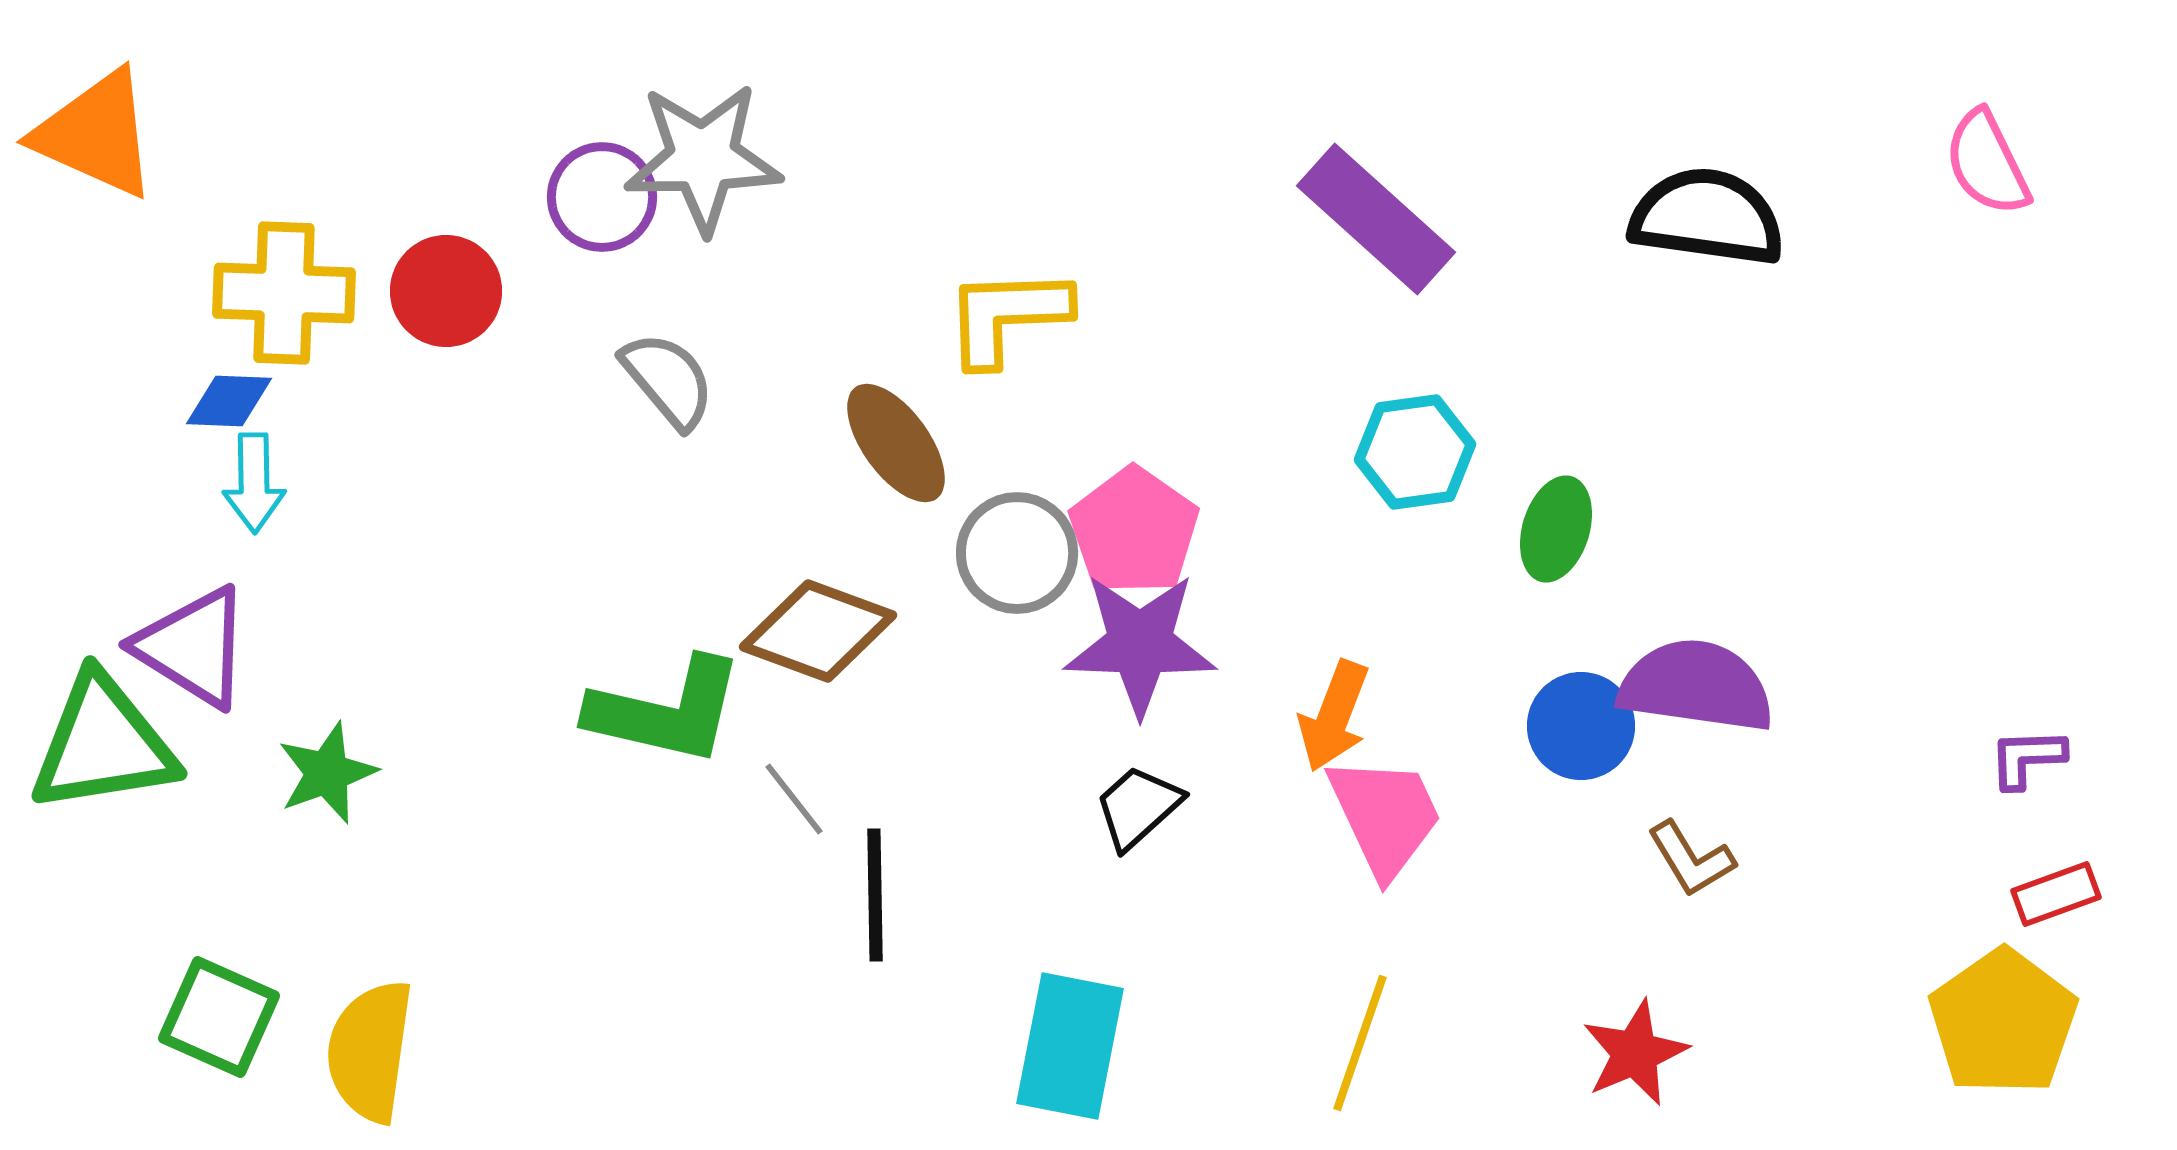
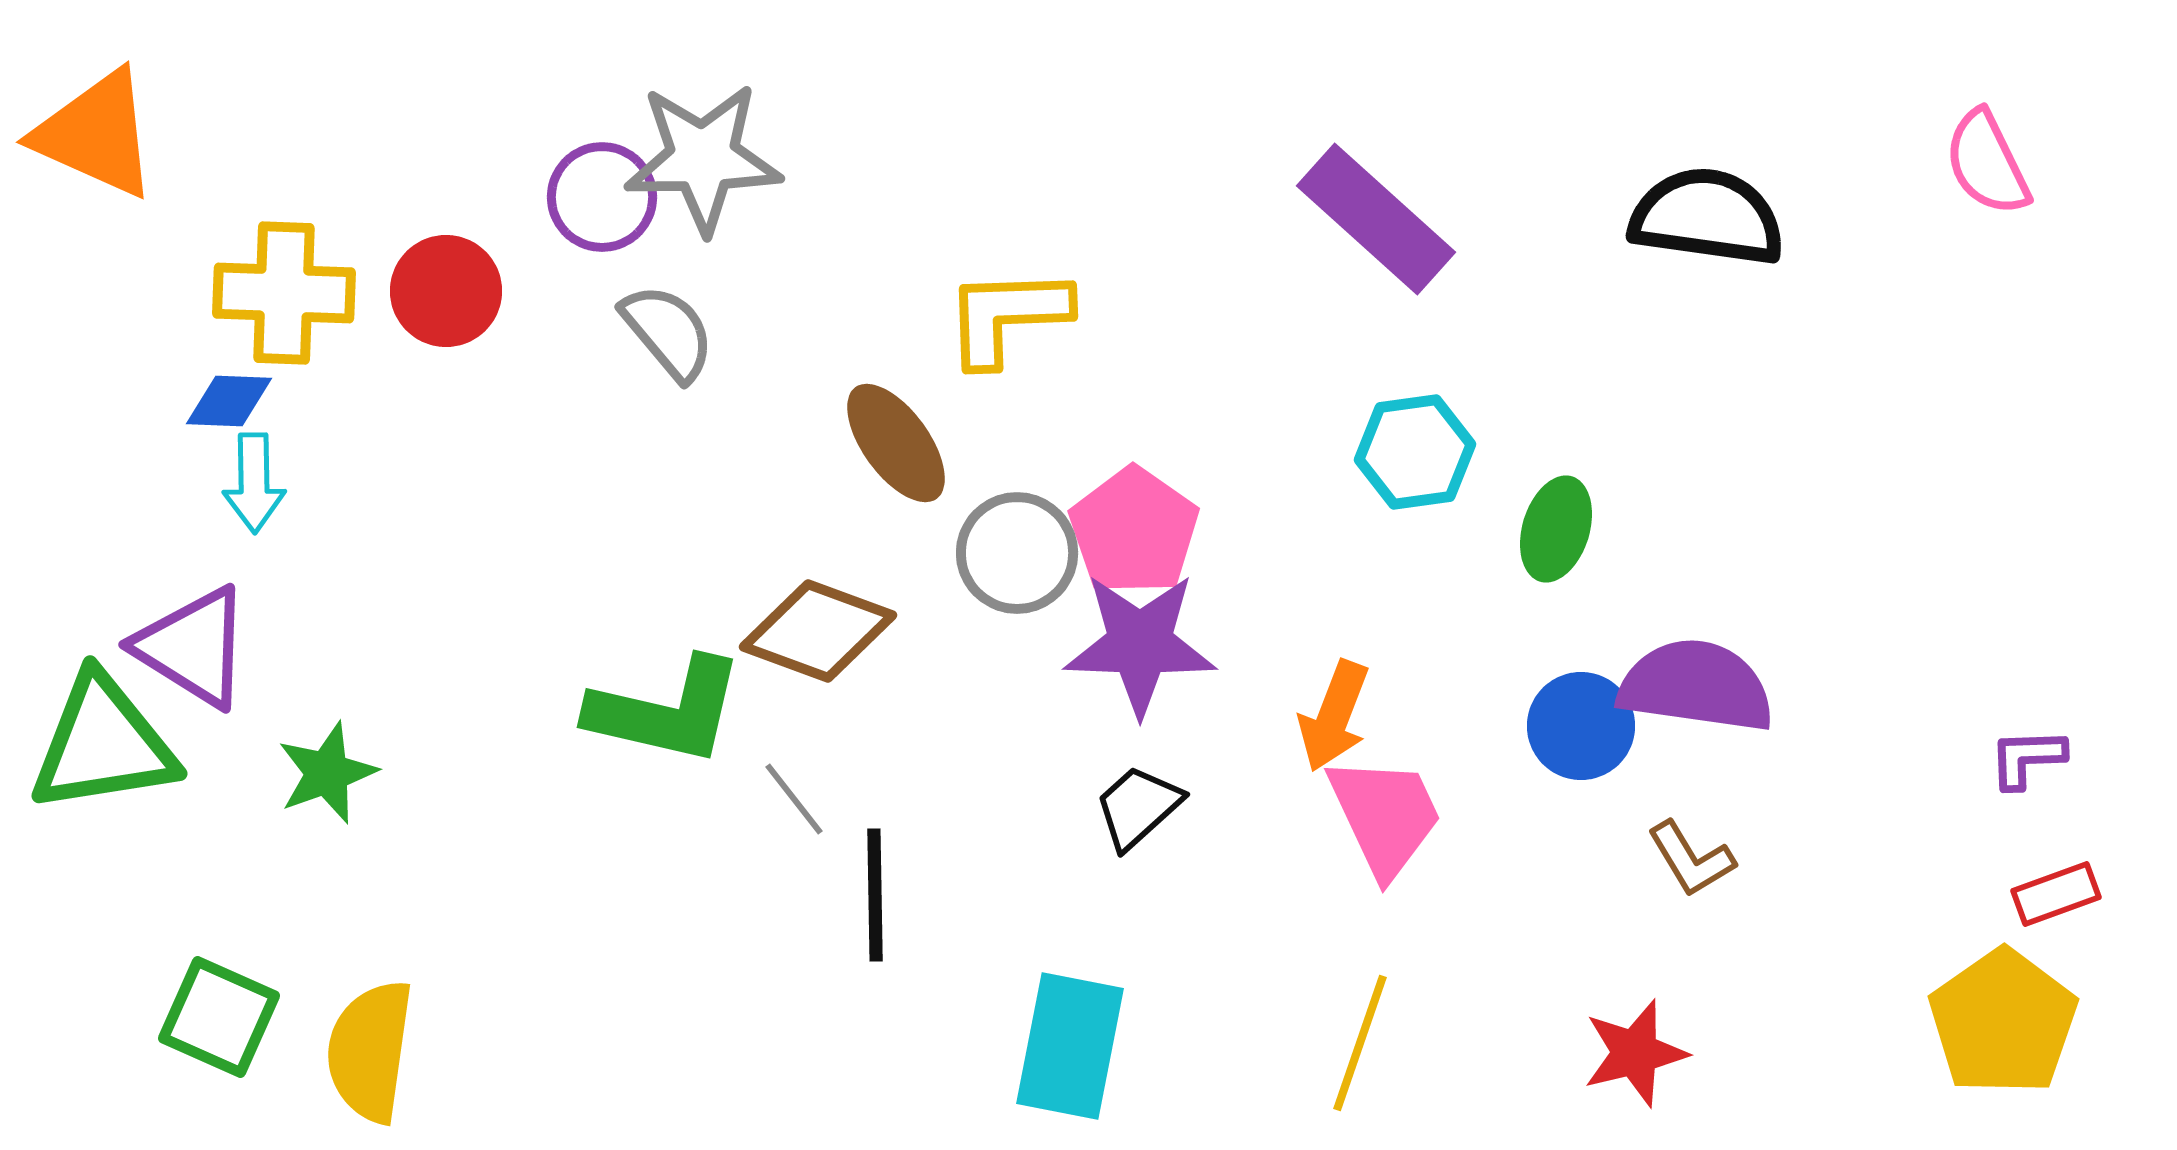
gray semicircle: moved 48 px up
red star: rotated 9 degrees clockwise
